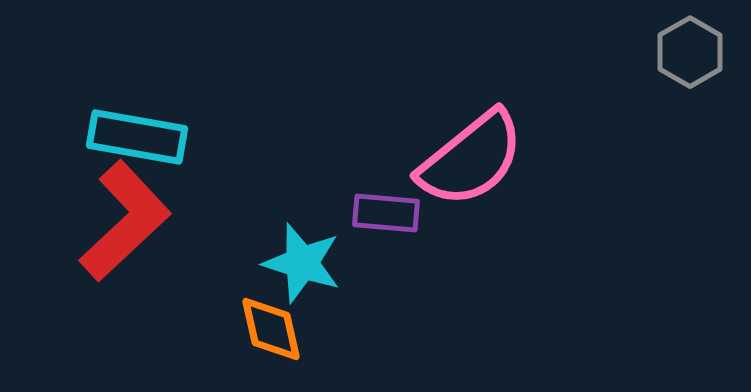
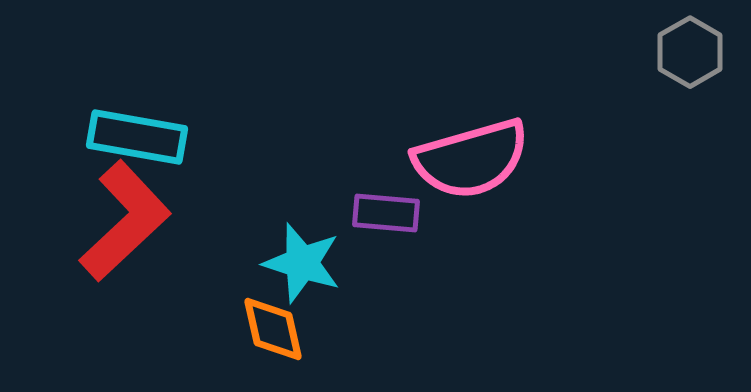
pink semicircle: rotated 23 degrees clockwise
orange diamond: moved 2 px right
